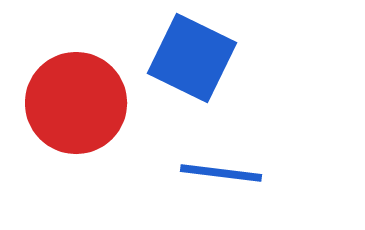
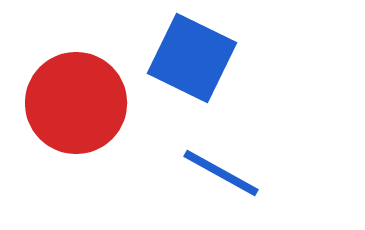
blue line: rotated 22 degrees clockwise
